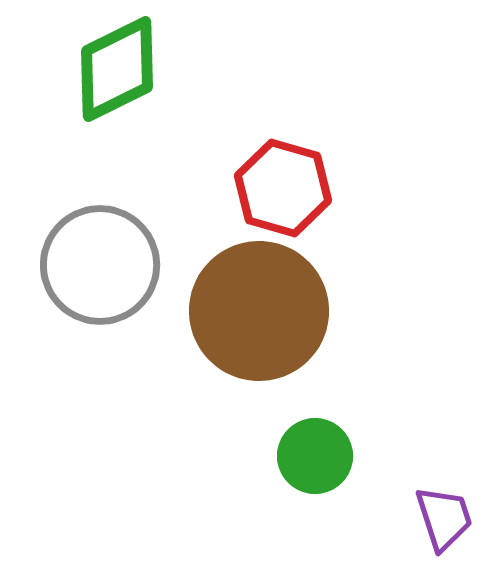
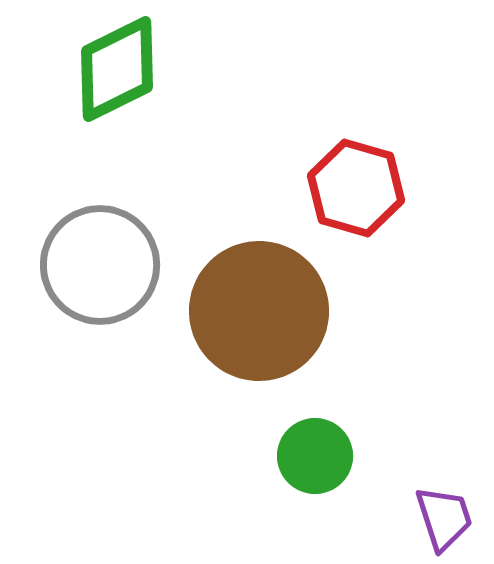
red hexagon: moved 73 px right
